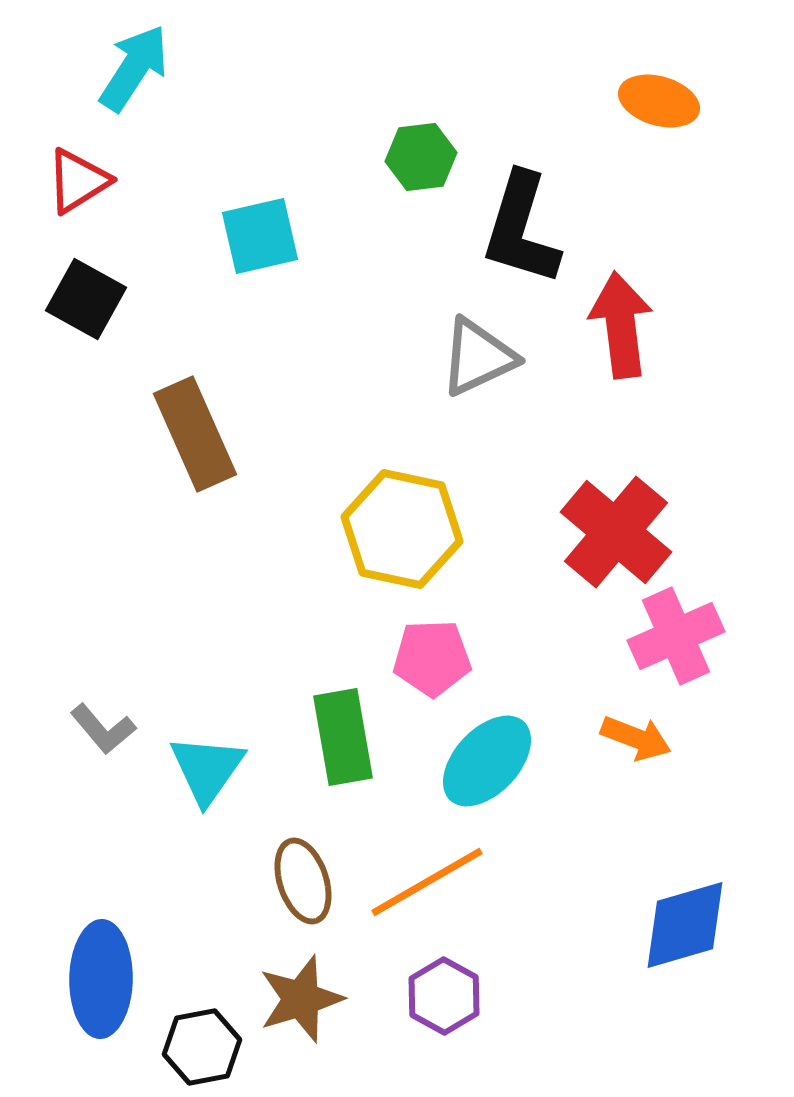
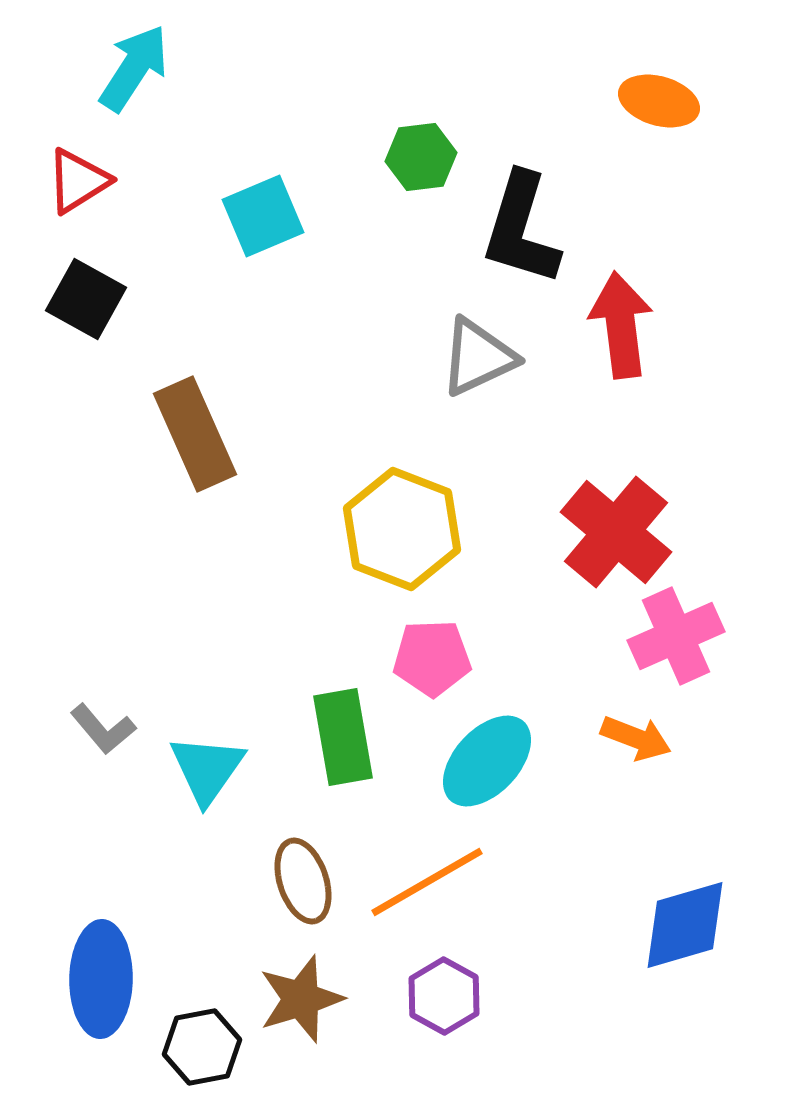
cyan square: moved 3 px right, 20 px up; rotated 10 degrees counterclockwise
yellow hexagon: rotated 9 degrees clockwise
